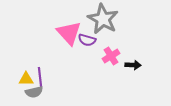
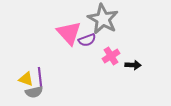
purple semicircle: rotated 36 degrees counterclockwise
yellow triangle: rotated 21 degrees clockwise
